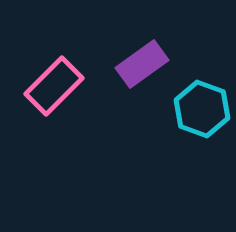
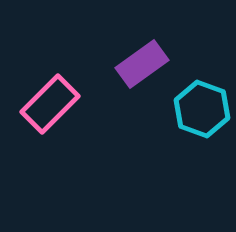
pink rectangle: moved 4 px left, 18 px down
